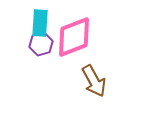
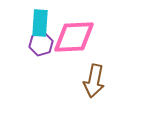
pink diamond: rotated 18 degrees clockwise
brown arrow: rotated 40 degrees clockwise
